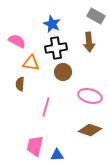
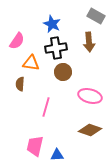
pink semicircle: rotated 96 degrees clockwise
